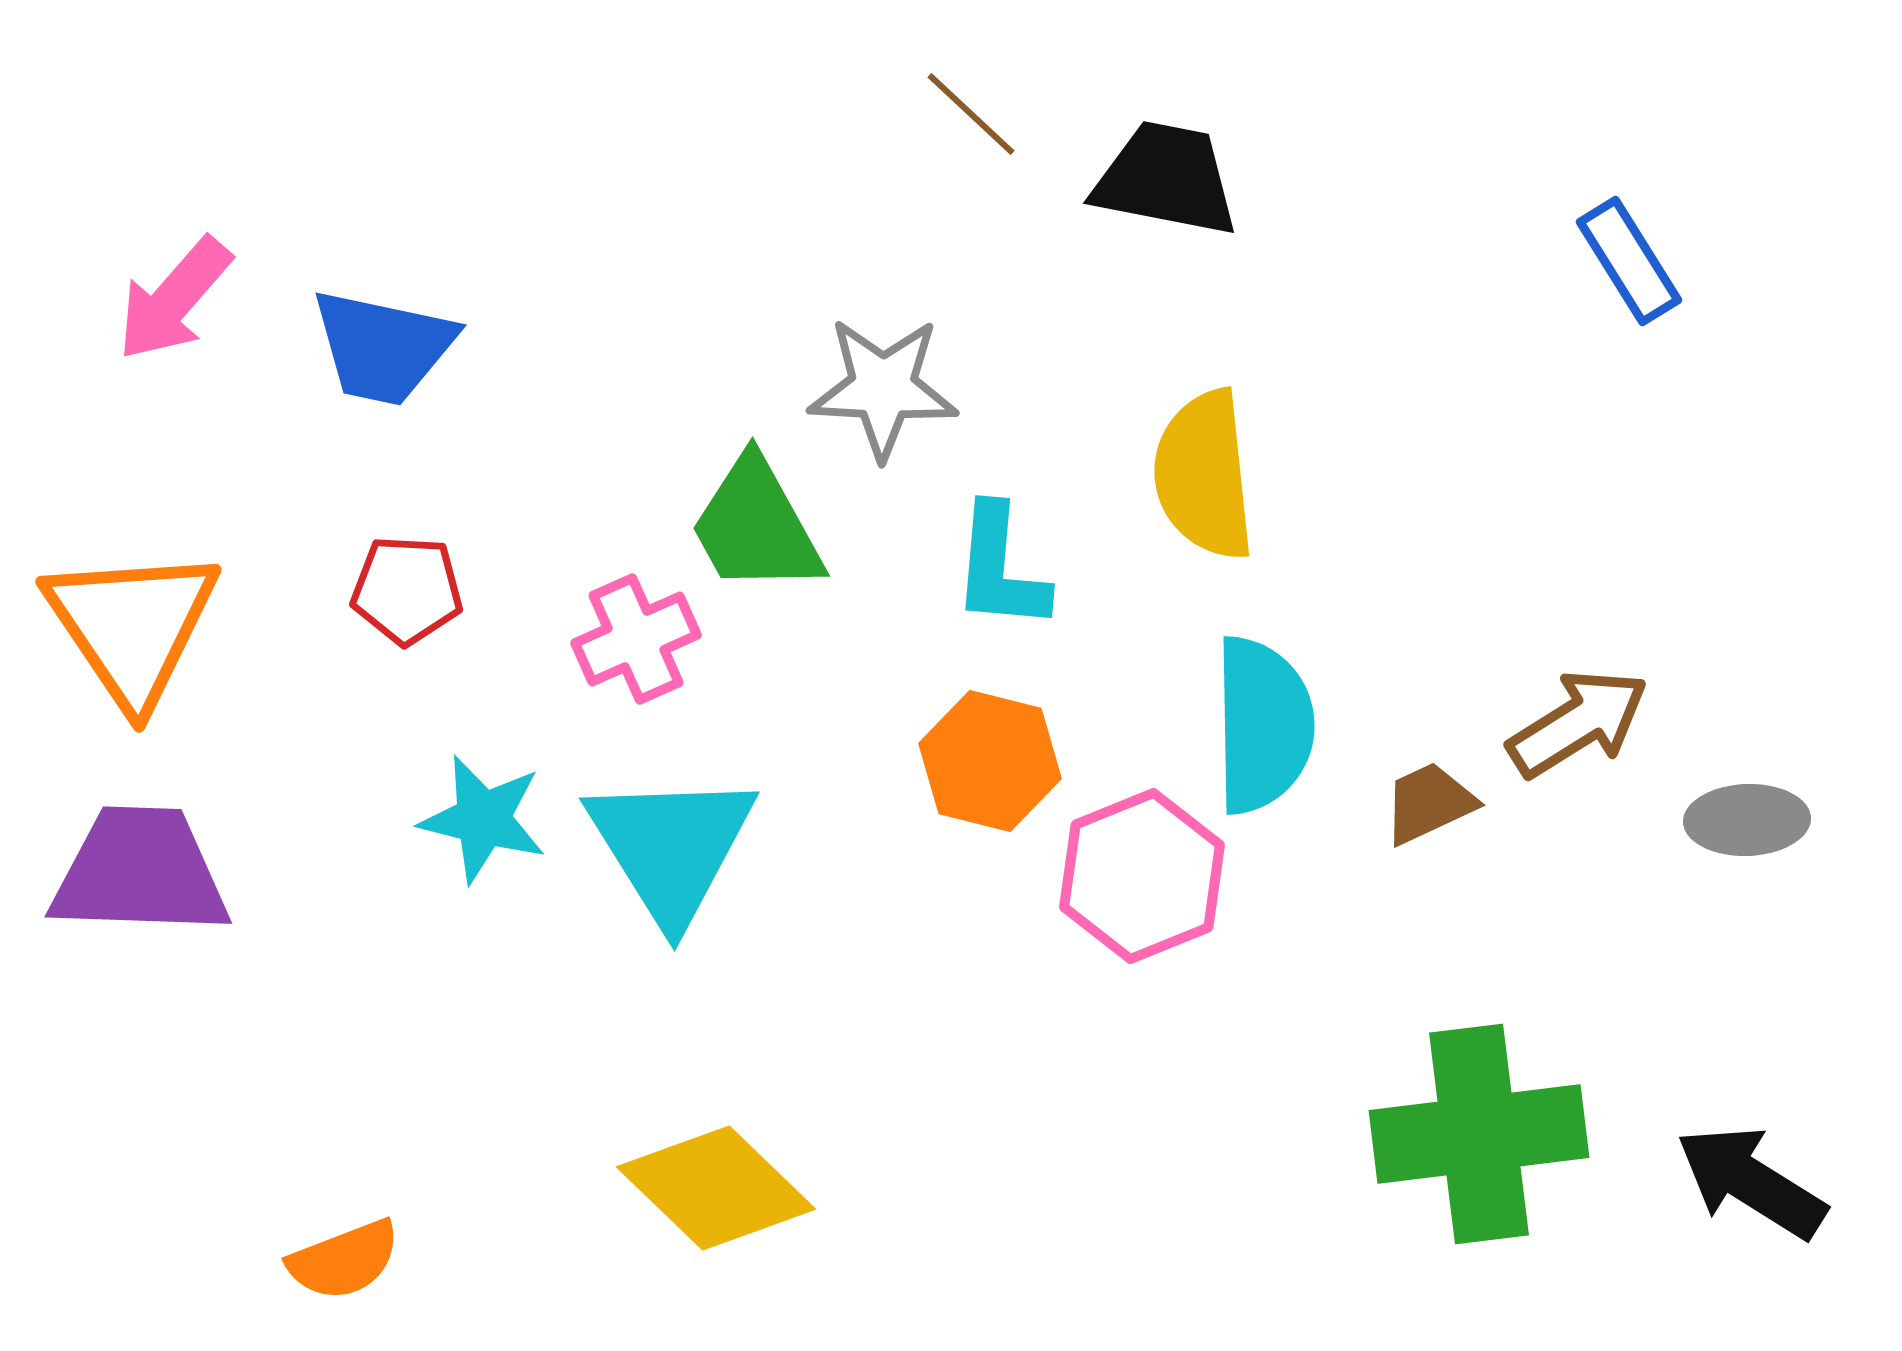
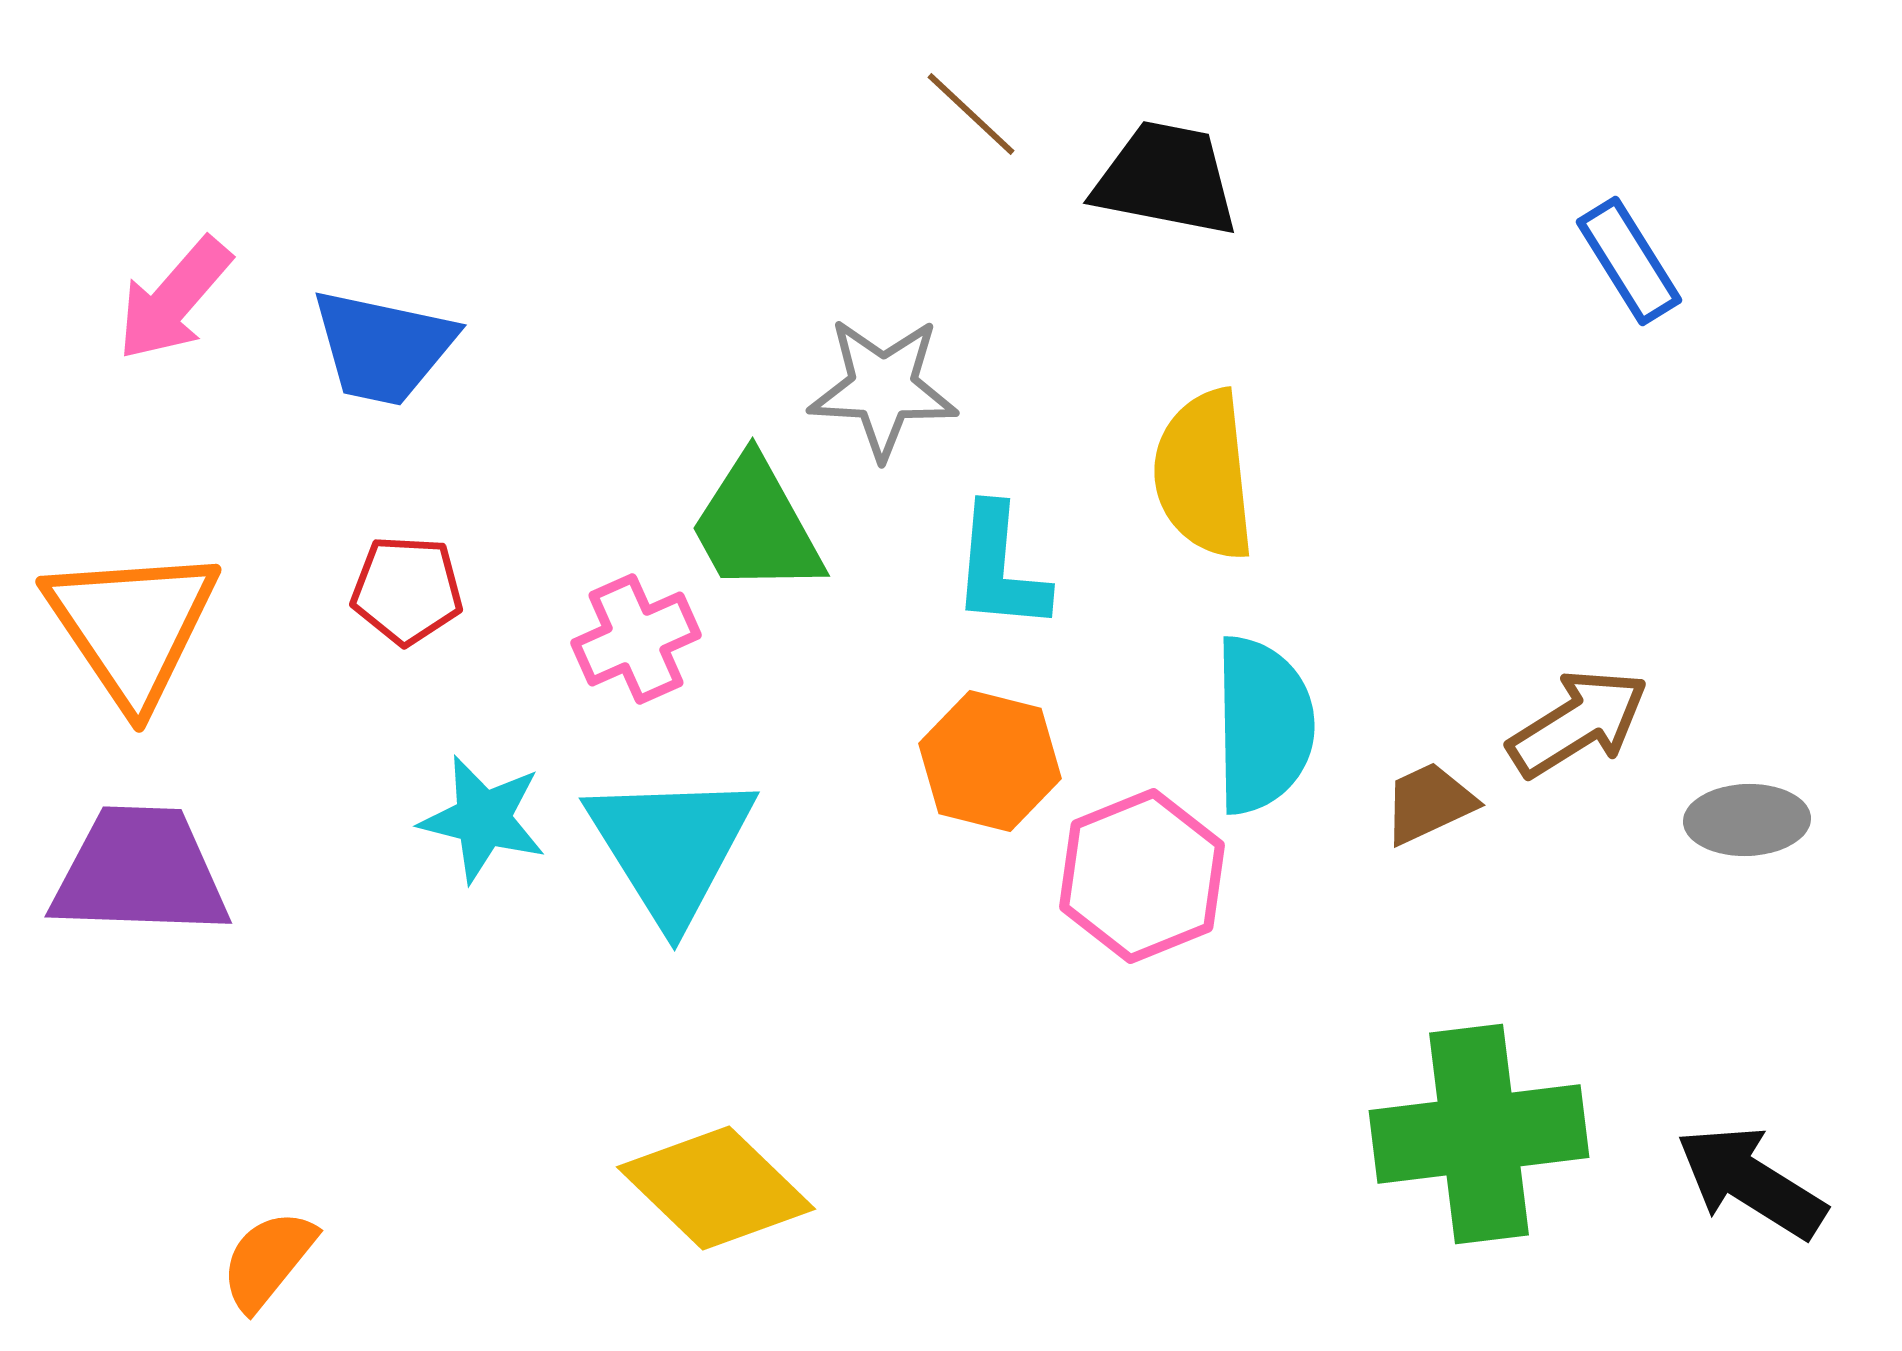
orange semicircle: moved 76 px left; rotated 150 degrees clockwise
